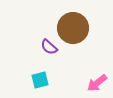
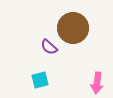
pink arrow: rotated 45 degrees counterclockwise
